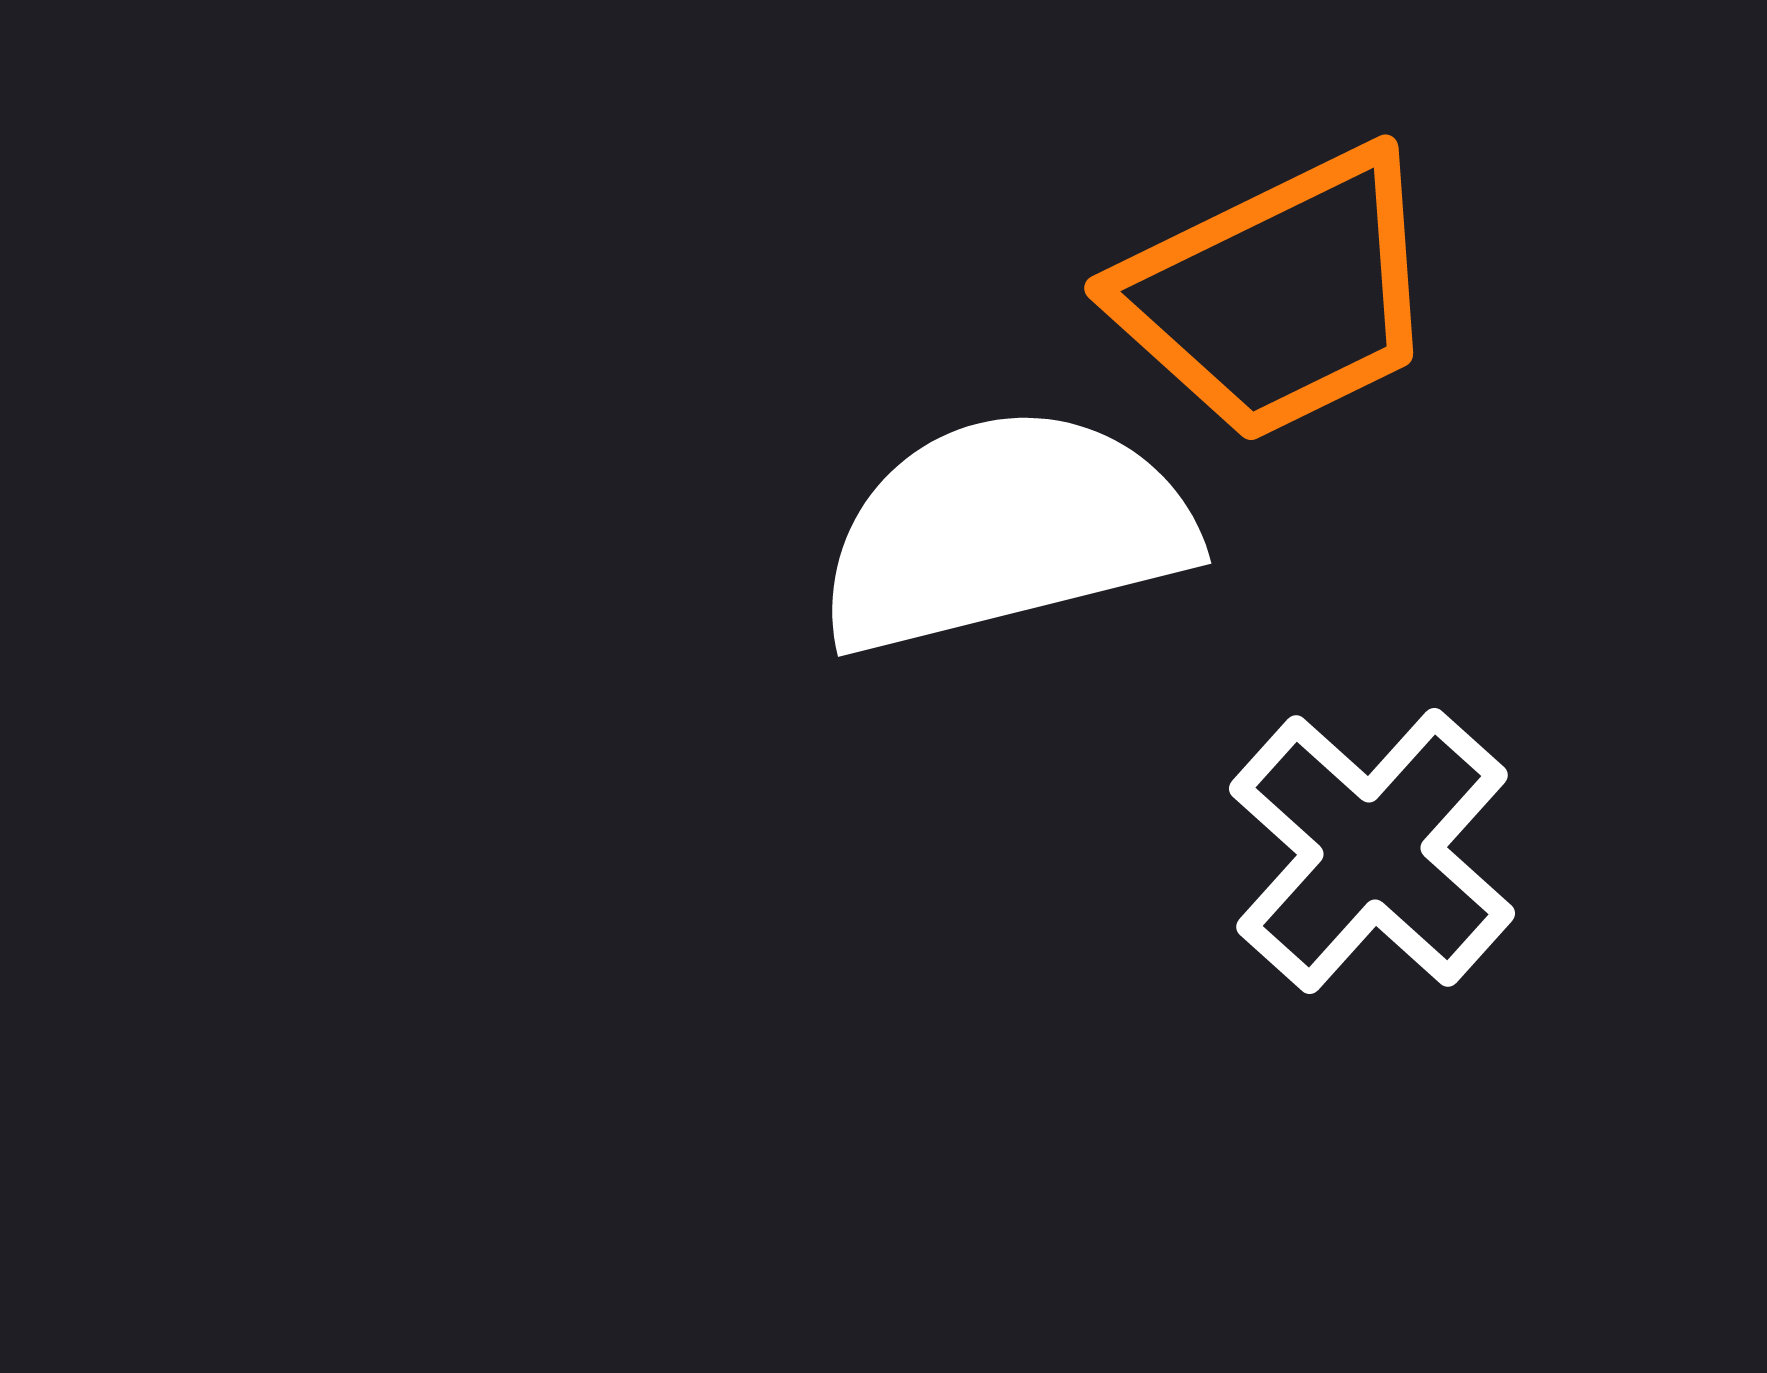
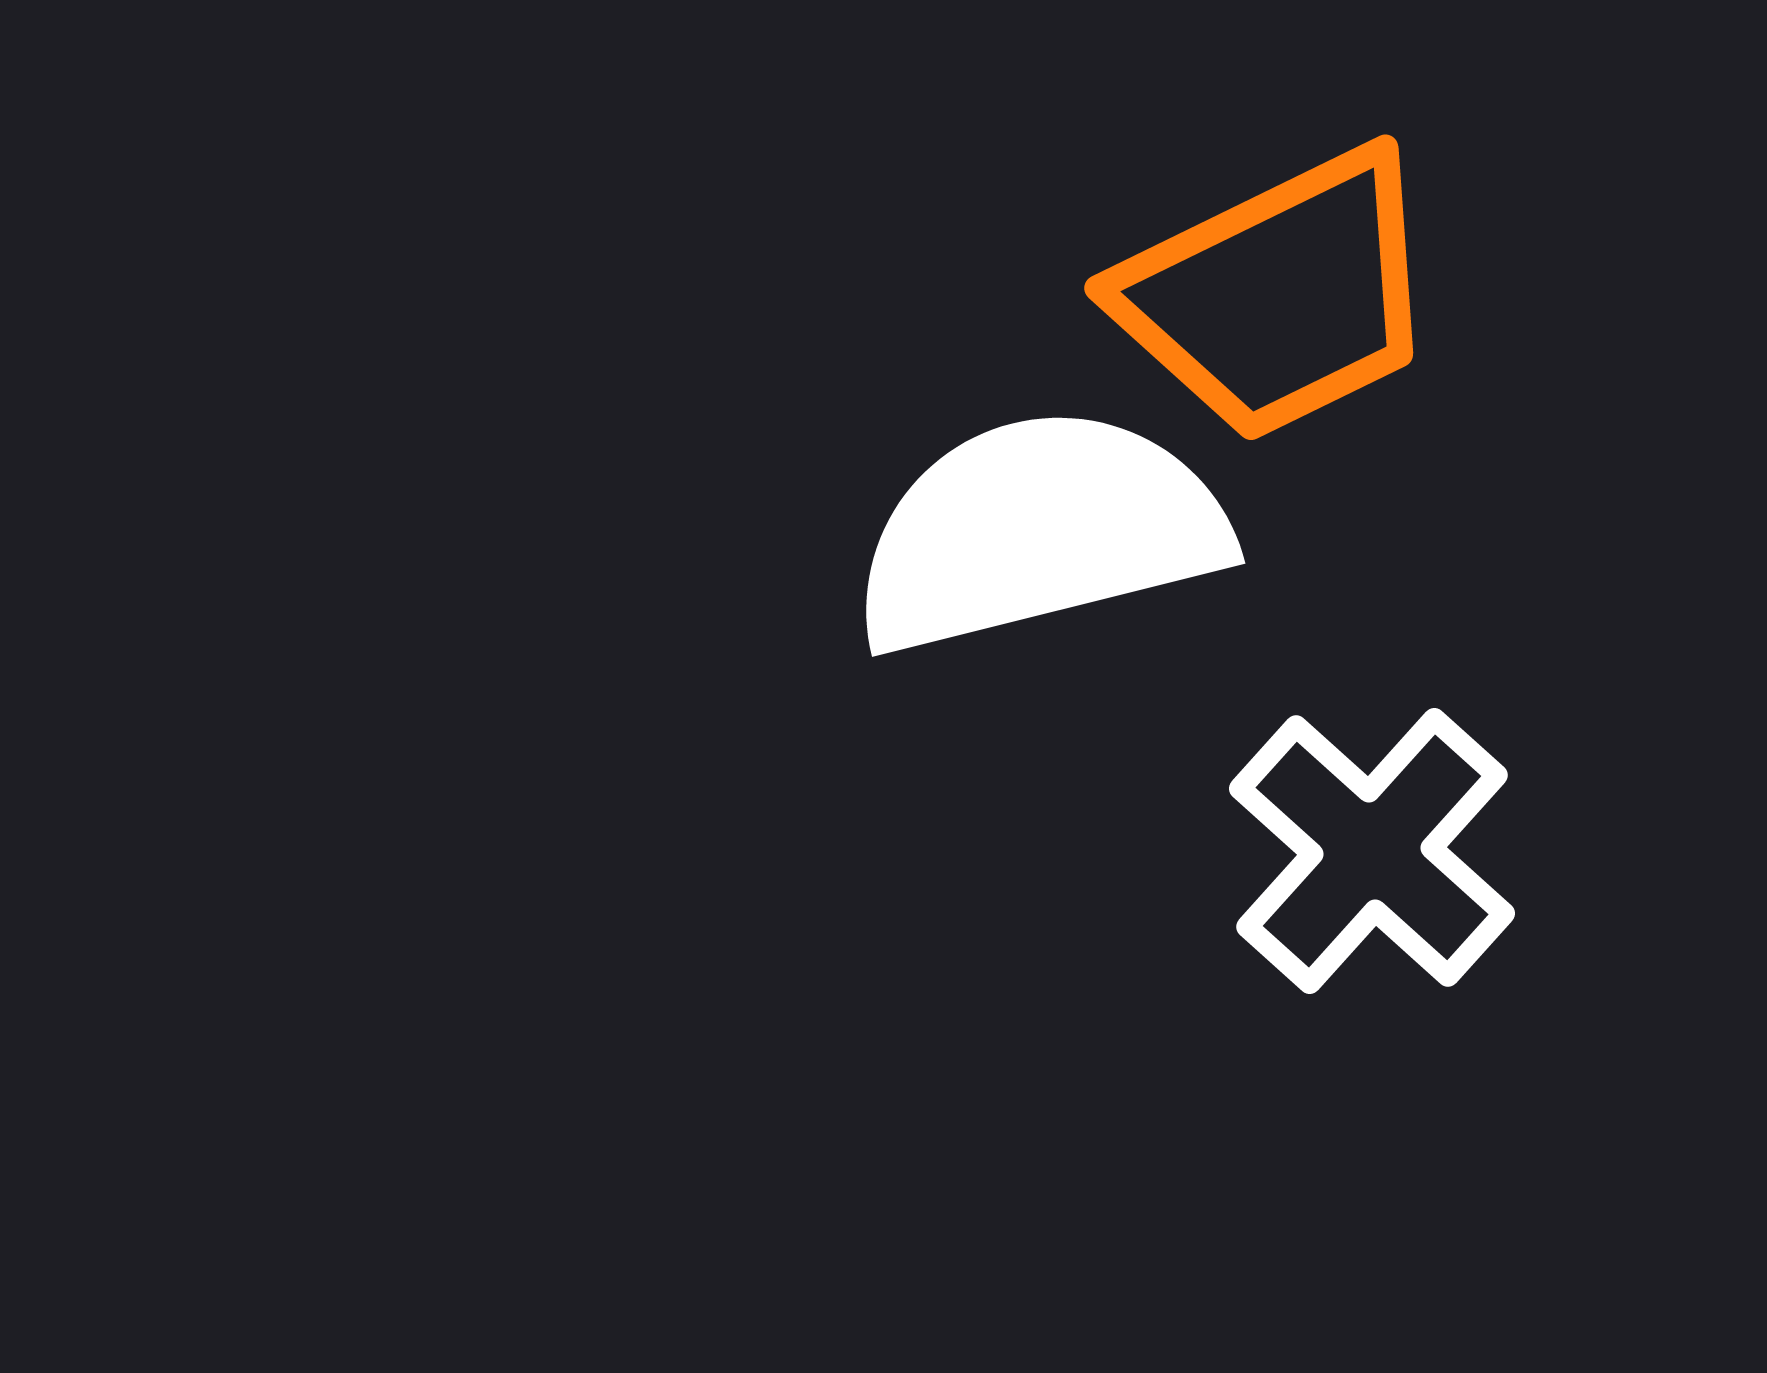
white semicircle: moved 34 px right
